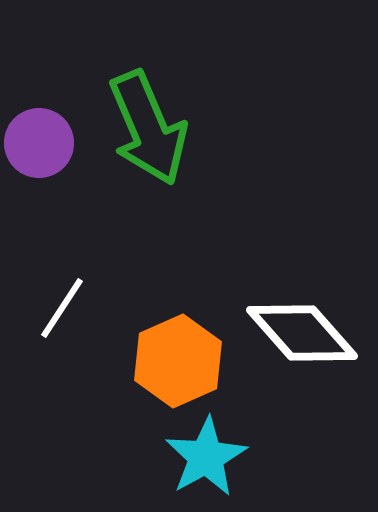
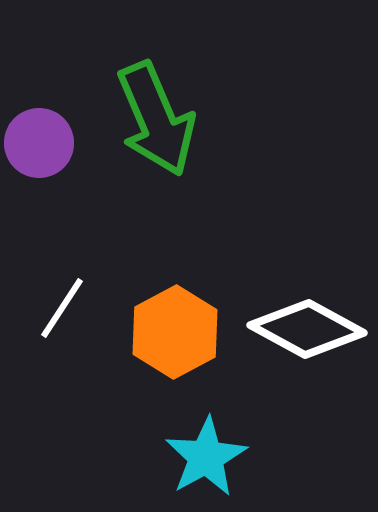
green arrow: moved 8 px right, 9 px up
white diamond: moved 5 px right, 4 px up; rotated 20 degrees counterclockwise
orange hexagon: moved 3 px left, 29 px up; rotated 4 degrees counterclockwise
